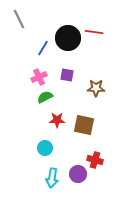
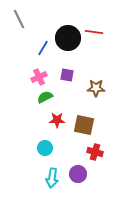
red cross: moved 8 px up
